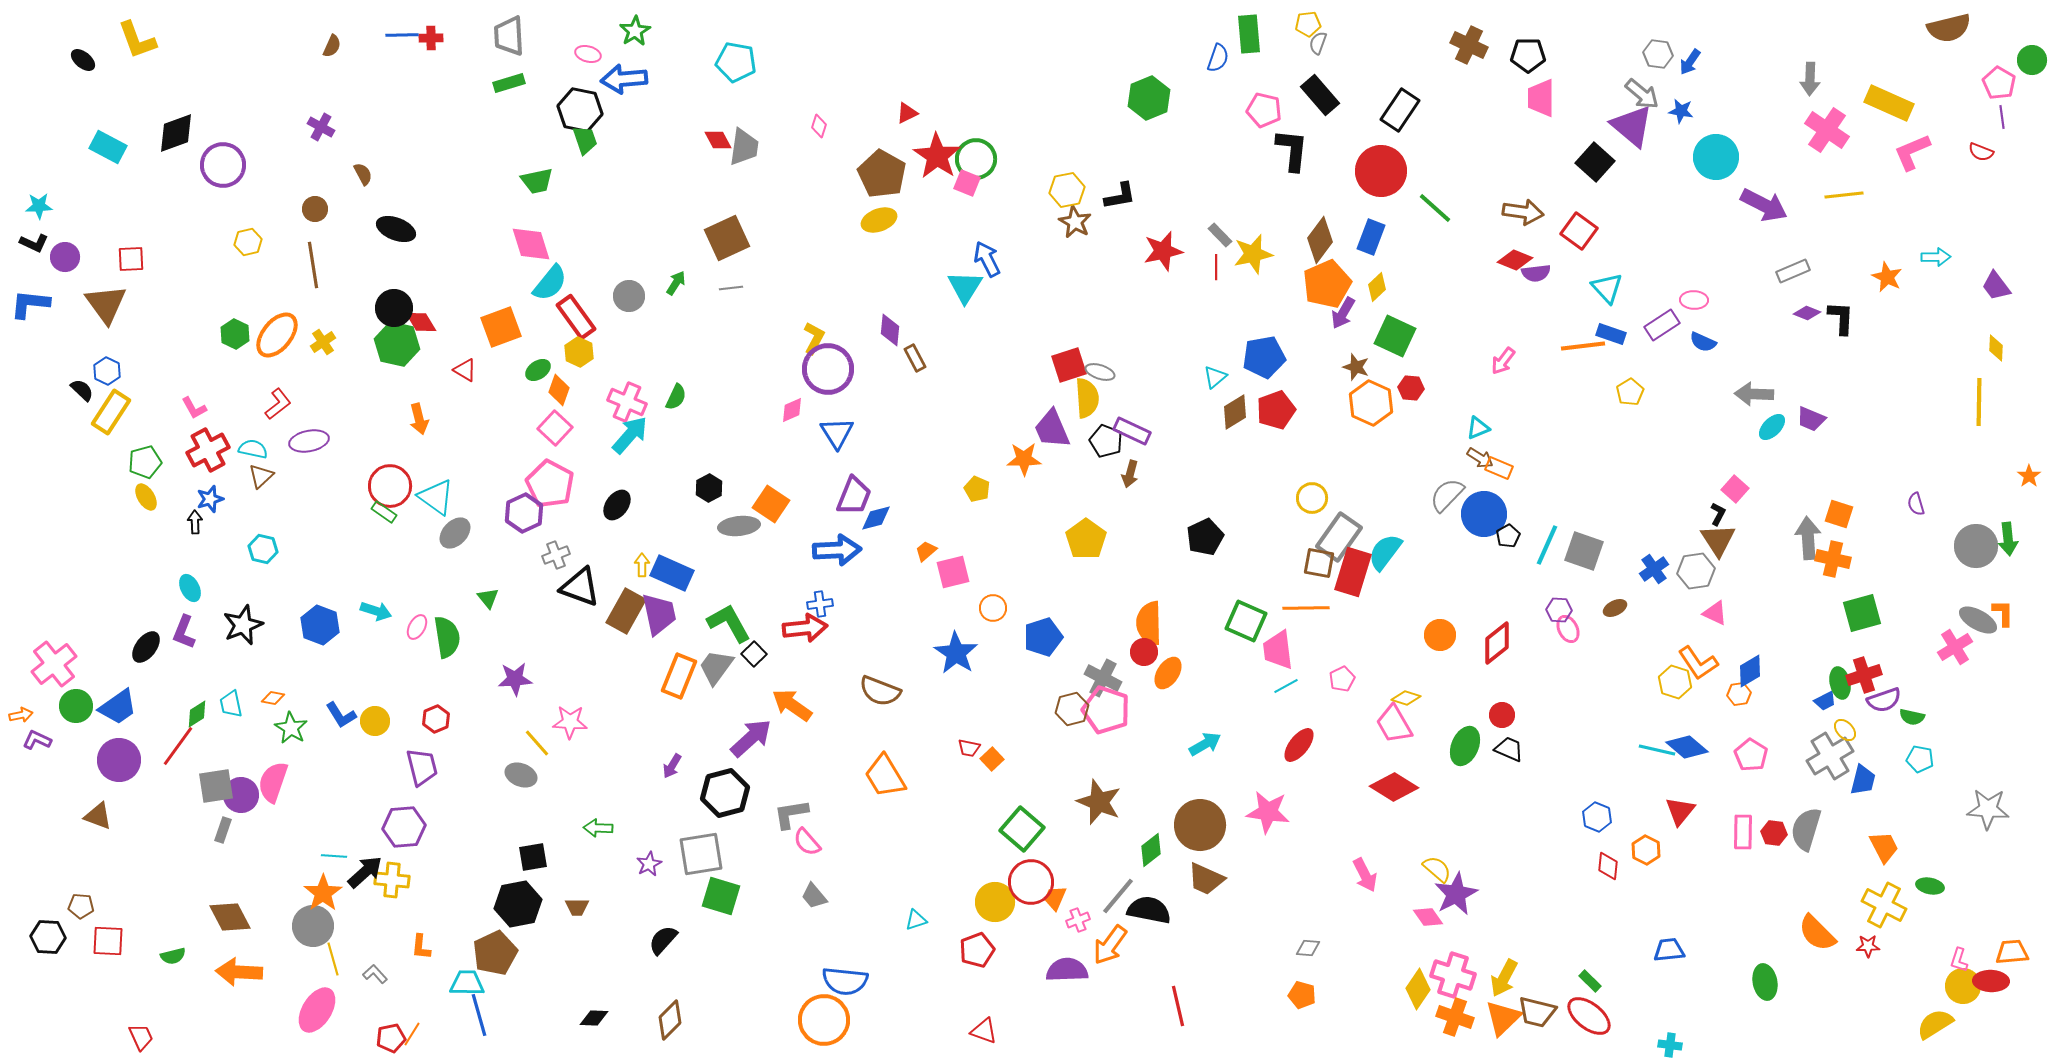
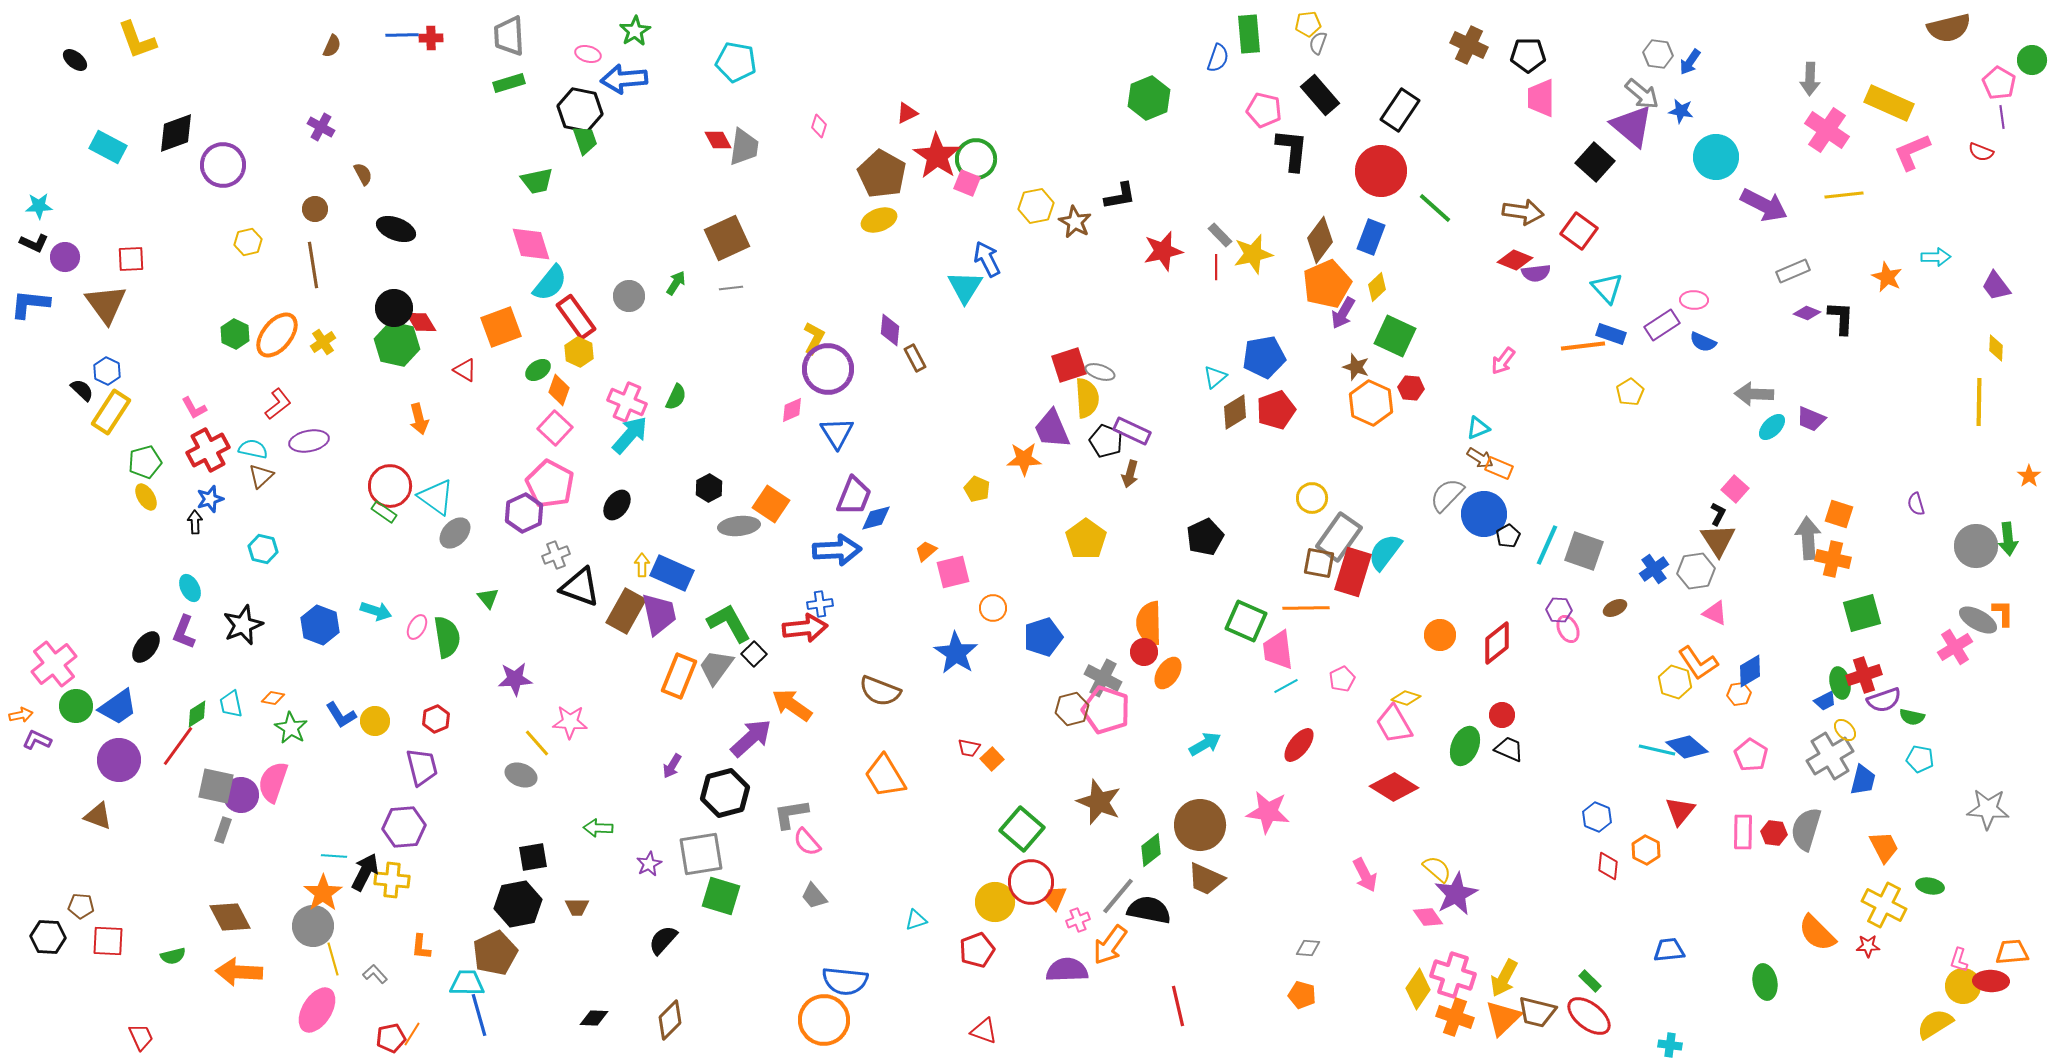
black ellipse at (83, 60): moved 8 px left
yellow hexagon at (1067, 190): moved 31 px left, 16 px down
gray square at (216, 786): rotated 21 degrees clockwise
black arrow at (365, 872): rotated 21 degrees counterclockwise
